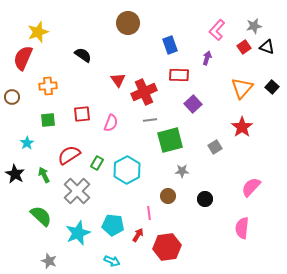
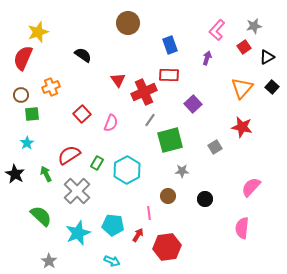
black triangle at (267, 47): moved 10 px down; rotated 49 degrees counterclockwise
red rectangle at (179, 75): moved 10 px left
orange cross at (48, 86): moved 3 px right, 1 px down; rotated 18 degrees counterclockwise
brown circle at (12, 97): moved 9 px right, 2 px up
red square at (82, 114): rotated 36 degrees counterclockwise
green square at (48, 120): moved 16 px left, 6 px up
gray line at (150, 120): rotated 48 degrees counterclockwise
red star at (242, 127): rotated 25 degrees counterclockwise
green arrow at (44, 175): moved 2 px right, 1 px up
gray star at (49, 261): rotated 14 degrees clockwise
